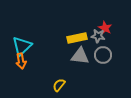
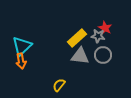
yellow rectangle: rotated 30 degrees counterclockwise
